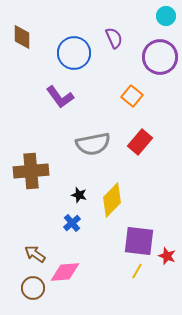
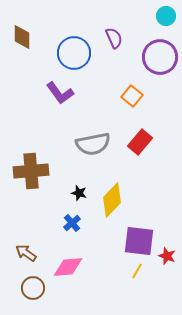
purple L-shape: moved 4 px up
black star: moved 2 px up
brown arrow: moved 9 px left, 1 px up
pink diamond: moved 3 px right, 5 px up
